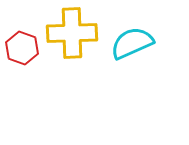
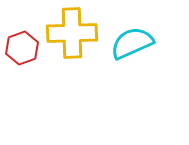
red hexagon: rotated 20 degrees clockwise
